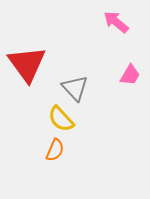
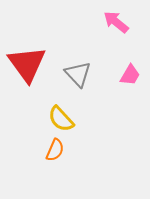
gray triangle: moved 3 px right, 14 px up
